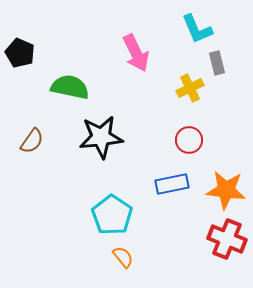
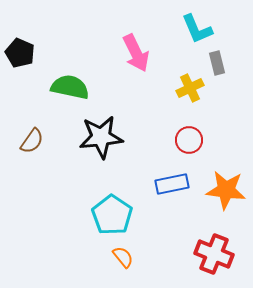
red cross: moved 13 px left, 15 px down
